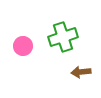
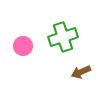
brown arrow: rotated 18 degrees counterclockwise
